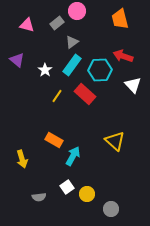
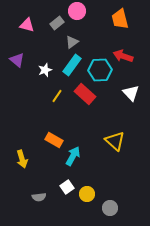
white star: rotated 16 degrees clockwise
white triangle: moved 2 px left, 8 px down
gray circle: moved 1 px left, 1 px up
